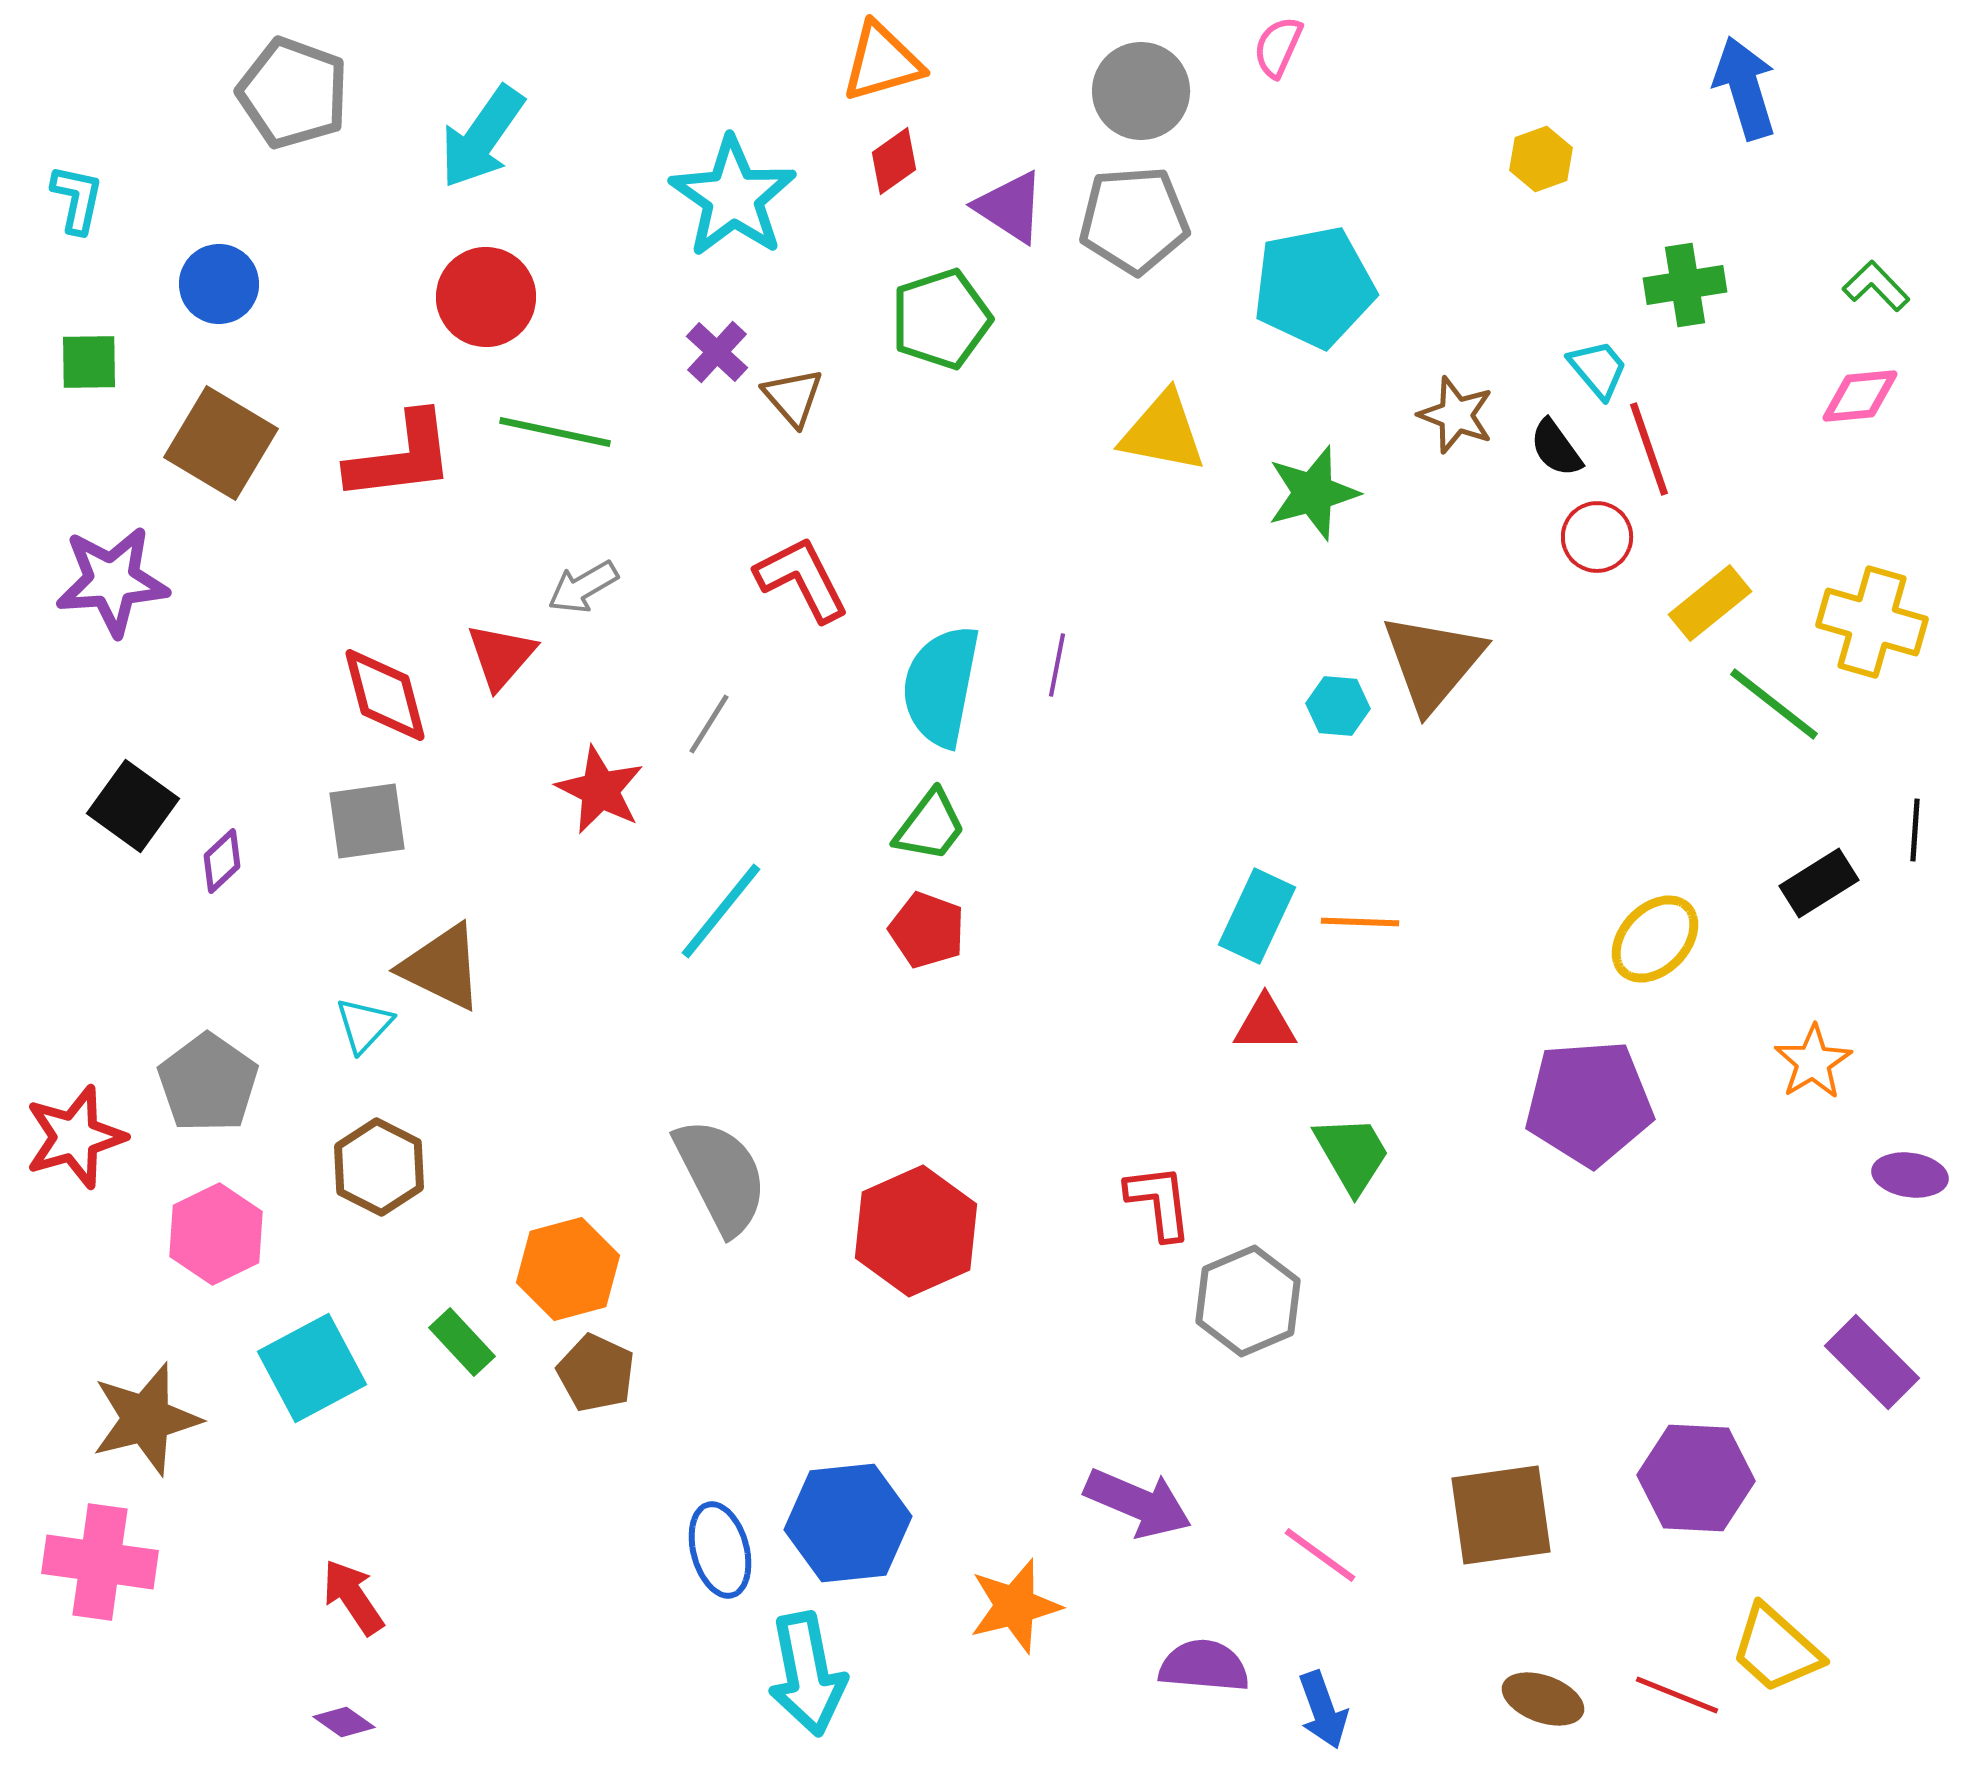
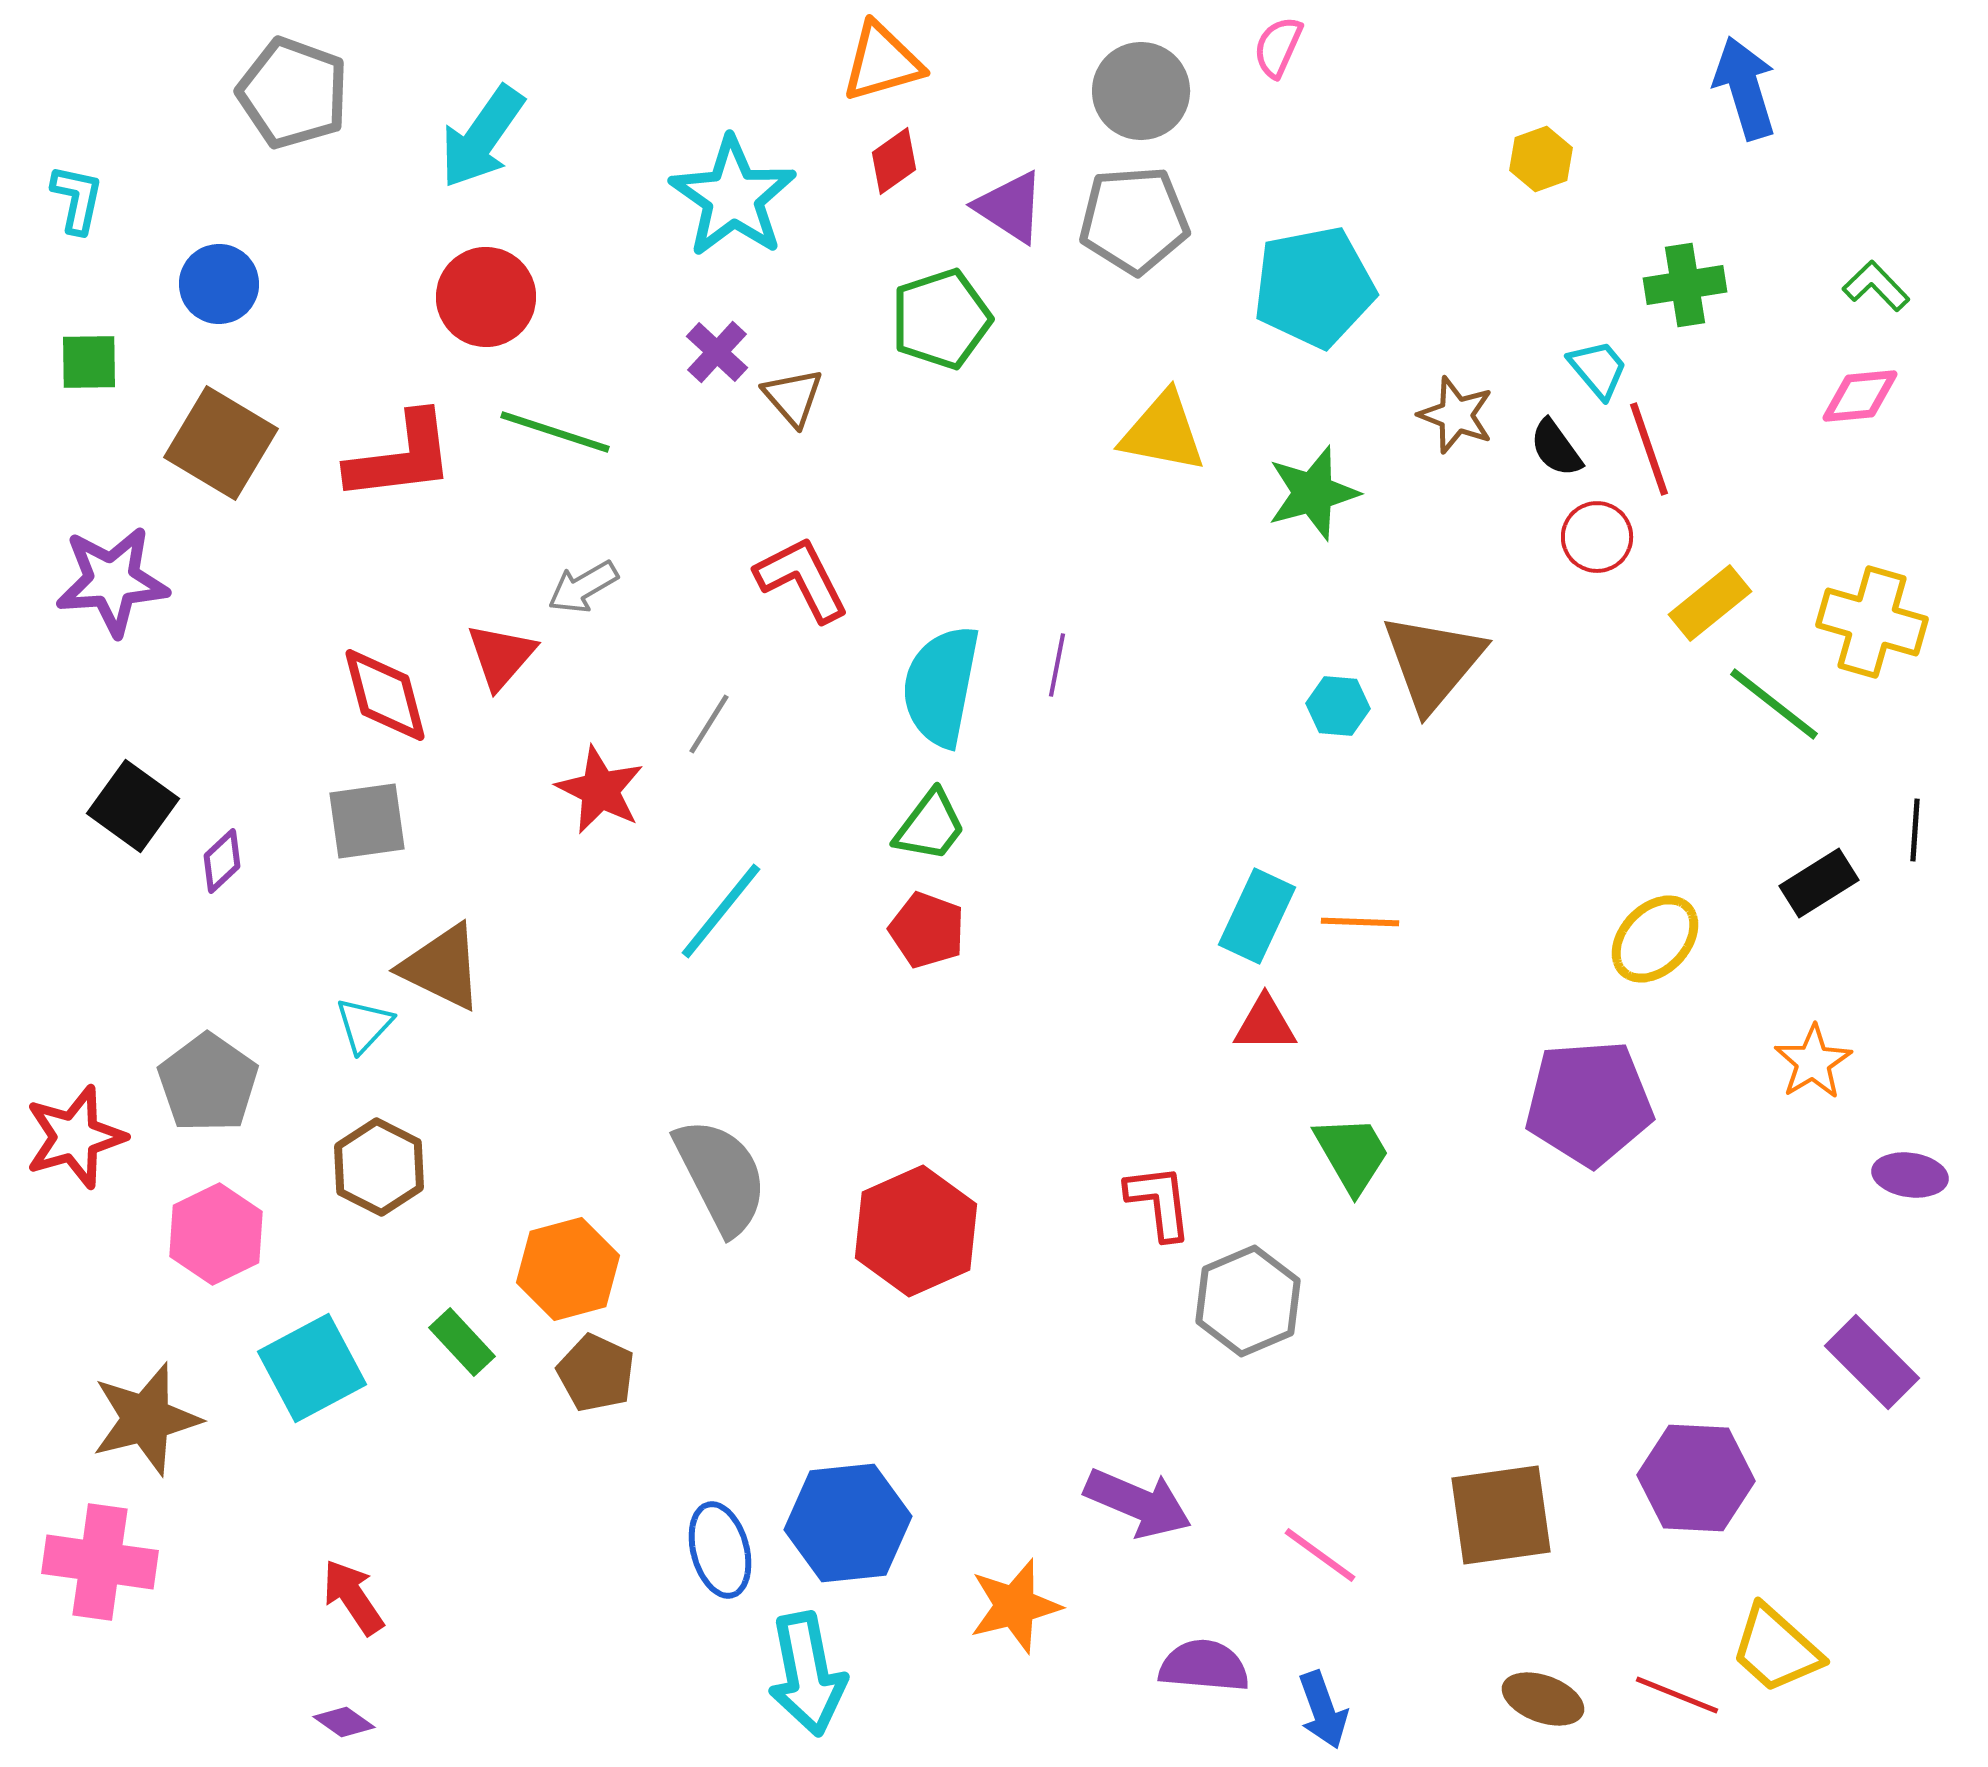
green line at (555, 432): rotated 6 degrees clockwise
